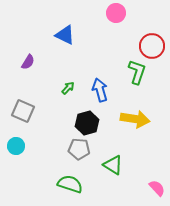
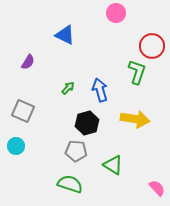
gray pentagon: moved 3 px left, 2 px down
